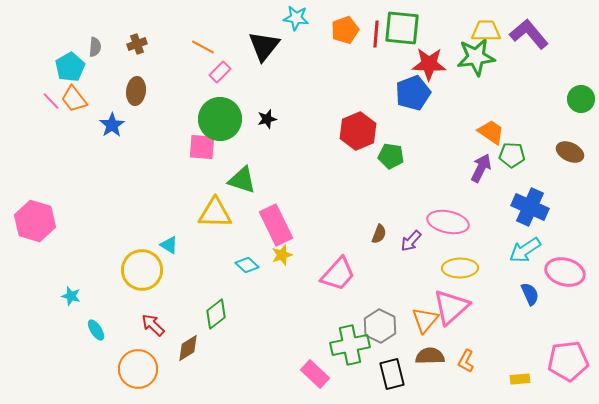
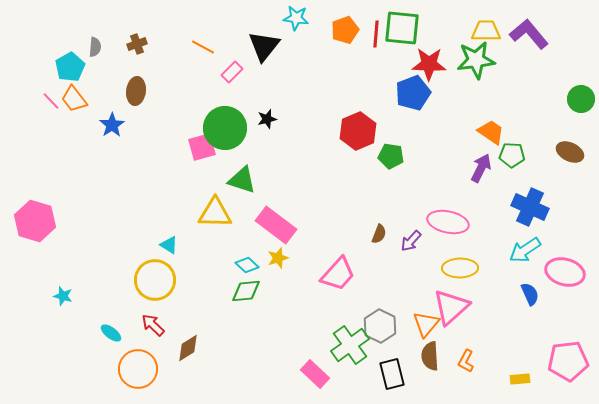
green star at (476, 57): moved 3 px down
pink rectangle at (220, 72): moved 12 px right
green circle at (220, 119): moved 5 px right, 9 px down
pink square at (202, 147): rotated 20 degrees counterclockwise
pink rectangle at (276, 225): rotated 27 degrees counterclockwise
yellow star at (282, 255): moved 4 px left, 3 px down
yellow circle at (142, 270): moved 13 px right, 10 px down
cyan star at (71, 296): moved 8 px left
green diamond at (216, 314): moved 30 px right, 23 px up; rotated 32 degrees clockwise
orange triangle at (425, 320): moved 1 px right, 4 px down
cyan ellipse at (96, 330): moved 15 px right, 3 px down; rotated 20 degrees counterclockwise
green cross at (350, 345): rotated 24 degrees counterclockwise
brown semicircle at (430, 356): rotated 92 degrees counterclockwise
